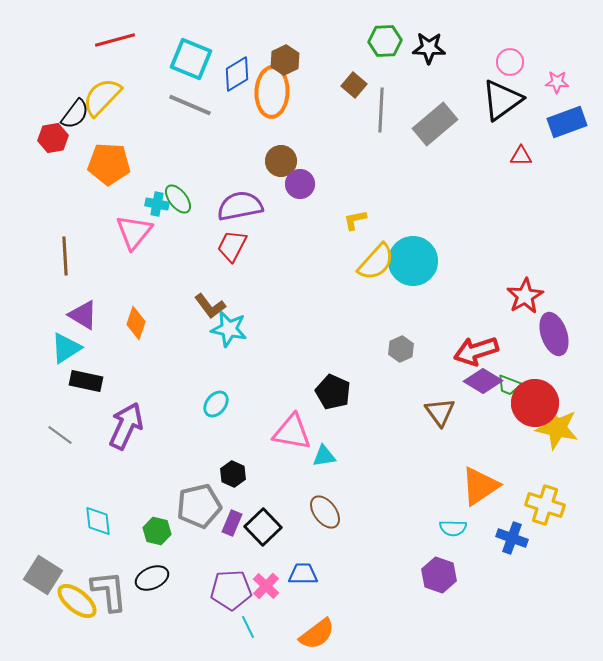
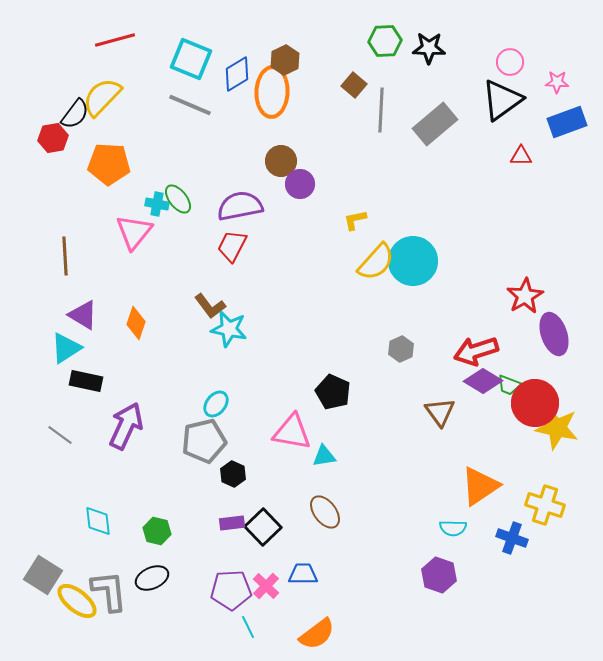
gray pentagon at (199, 506): moved 5 px right, 65 px up
purple rectangle at (232, 523): rotated 60 degrees clockwise
